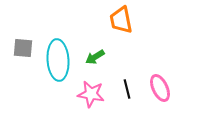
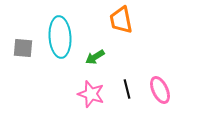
cyan ellipse: moved 2 px right, 23 px up
pink ellipse: moved 2 px down
pink star: rotated 8 degrees clockwise
